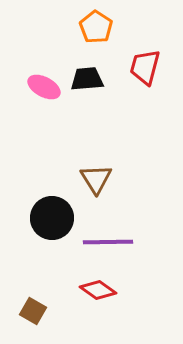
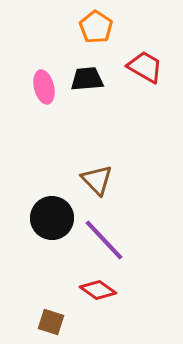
red trapezoid: rotated 105 degrees clockwise
pink ellipse: rotated 48 degrees clockwise
brown triangle: moved 1 px right, 1 px down; rotated 12 degrees counterclockwise
purple line: moved 4 px left, 2 px up; rotated 48 degrees clockwise
brown square: moved 18 px right, 11 px down; rotated 12 degrees counterclockwise
